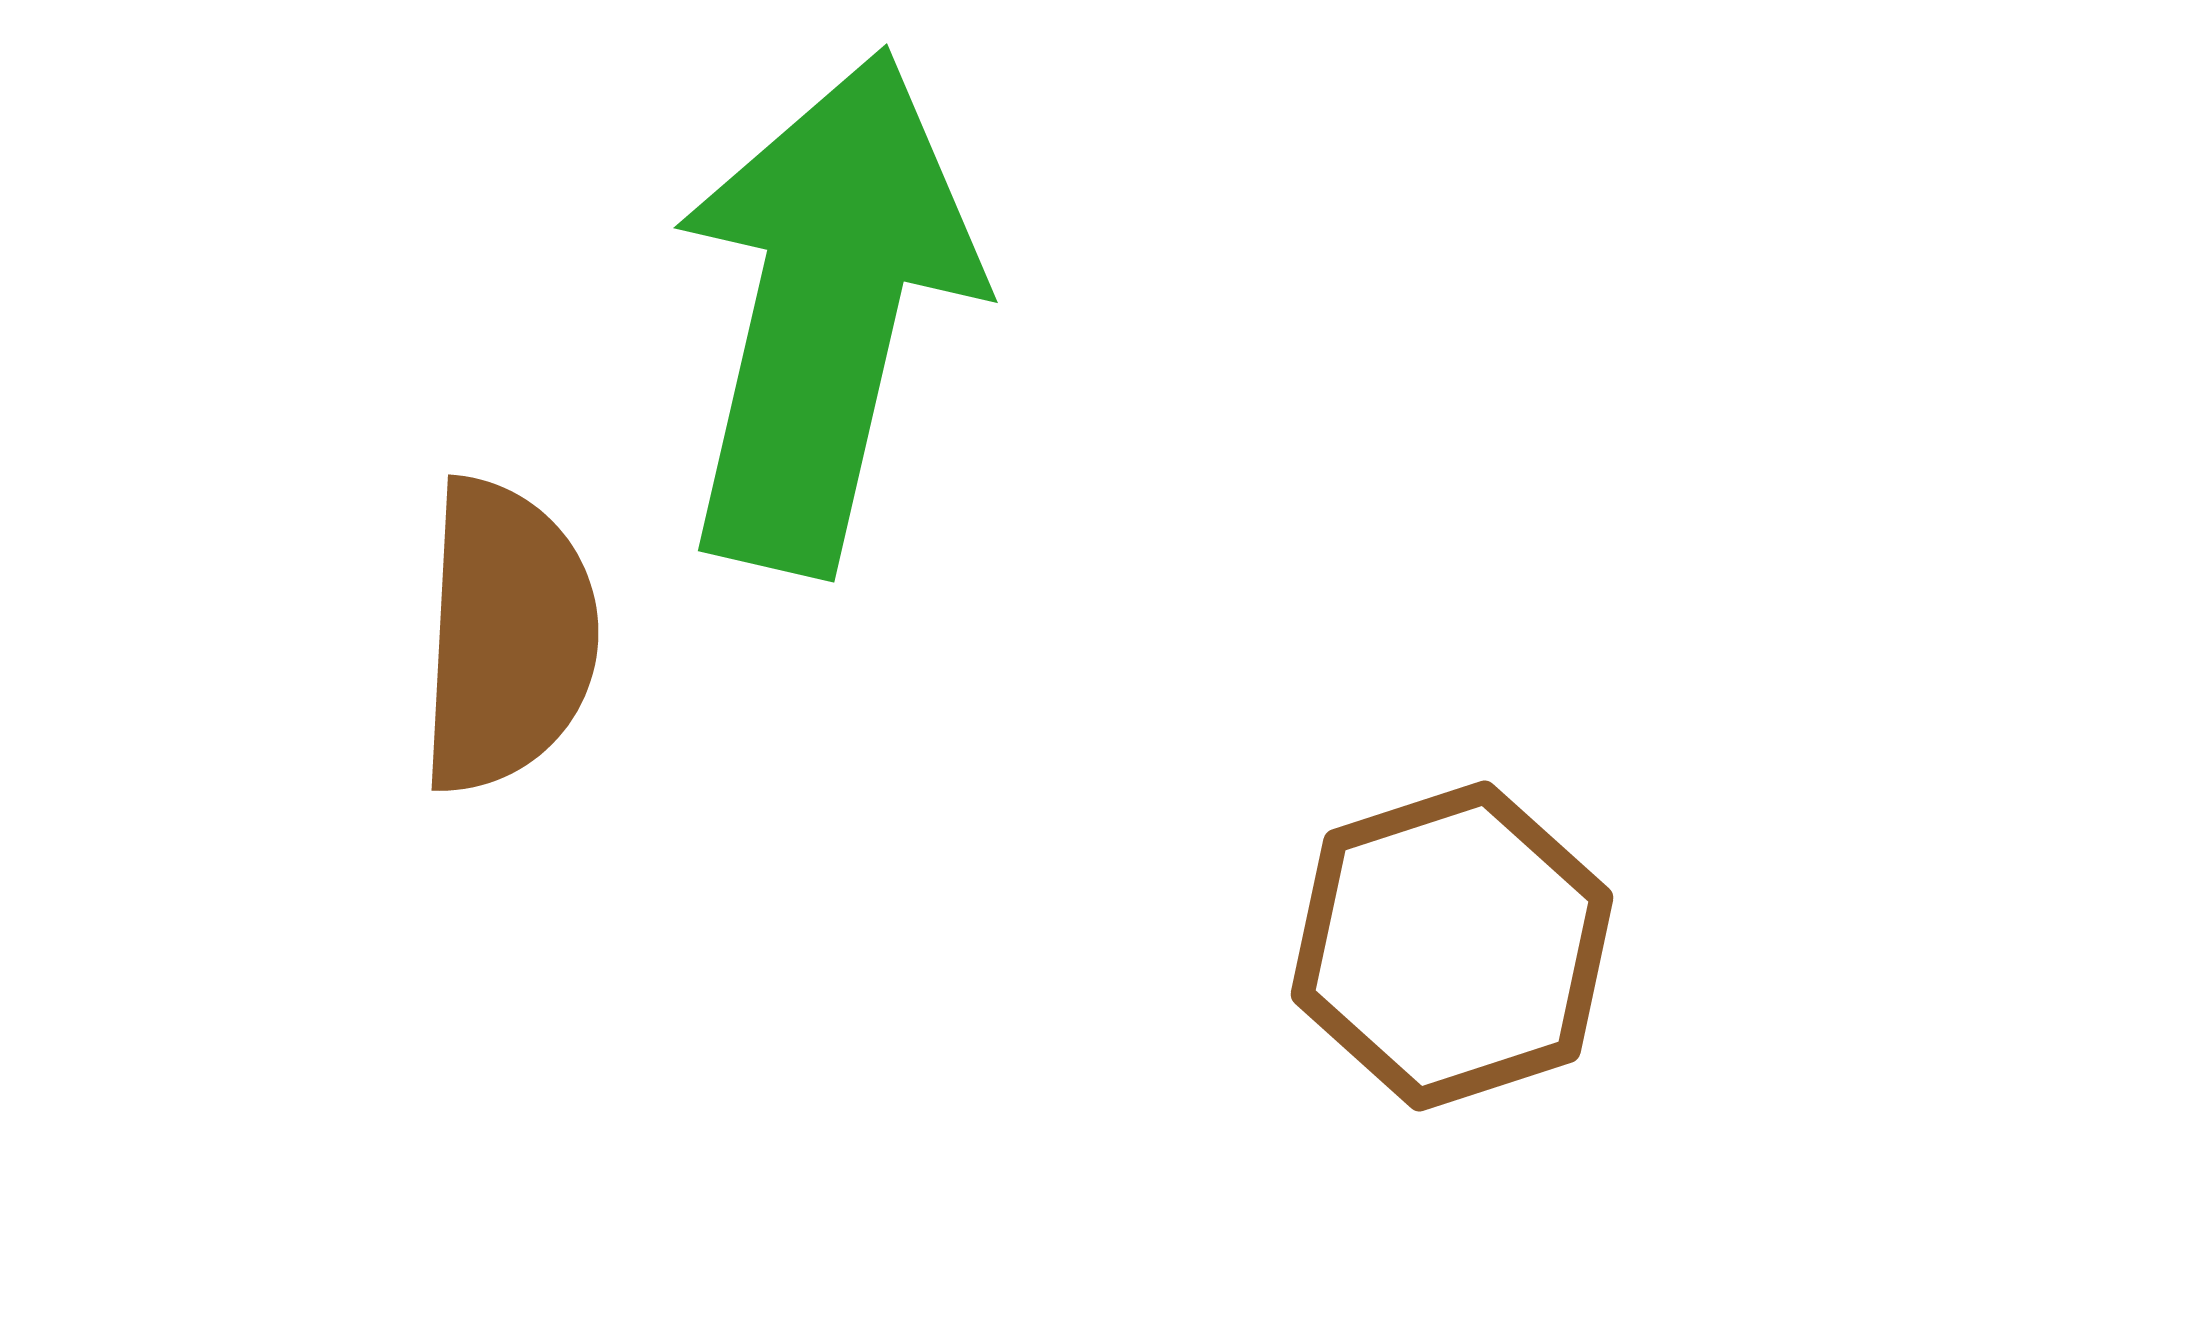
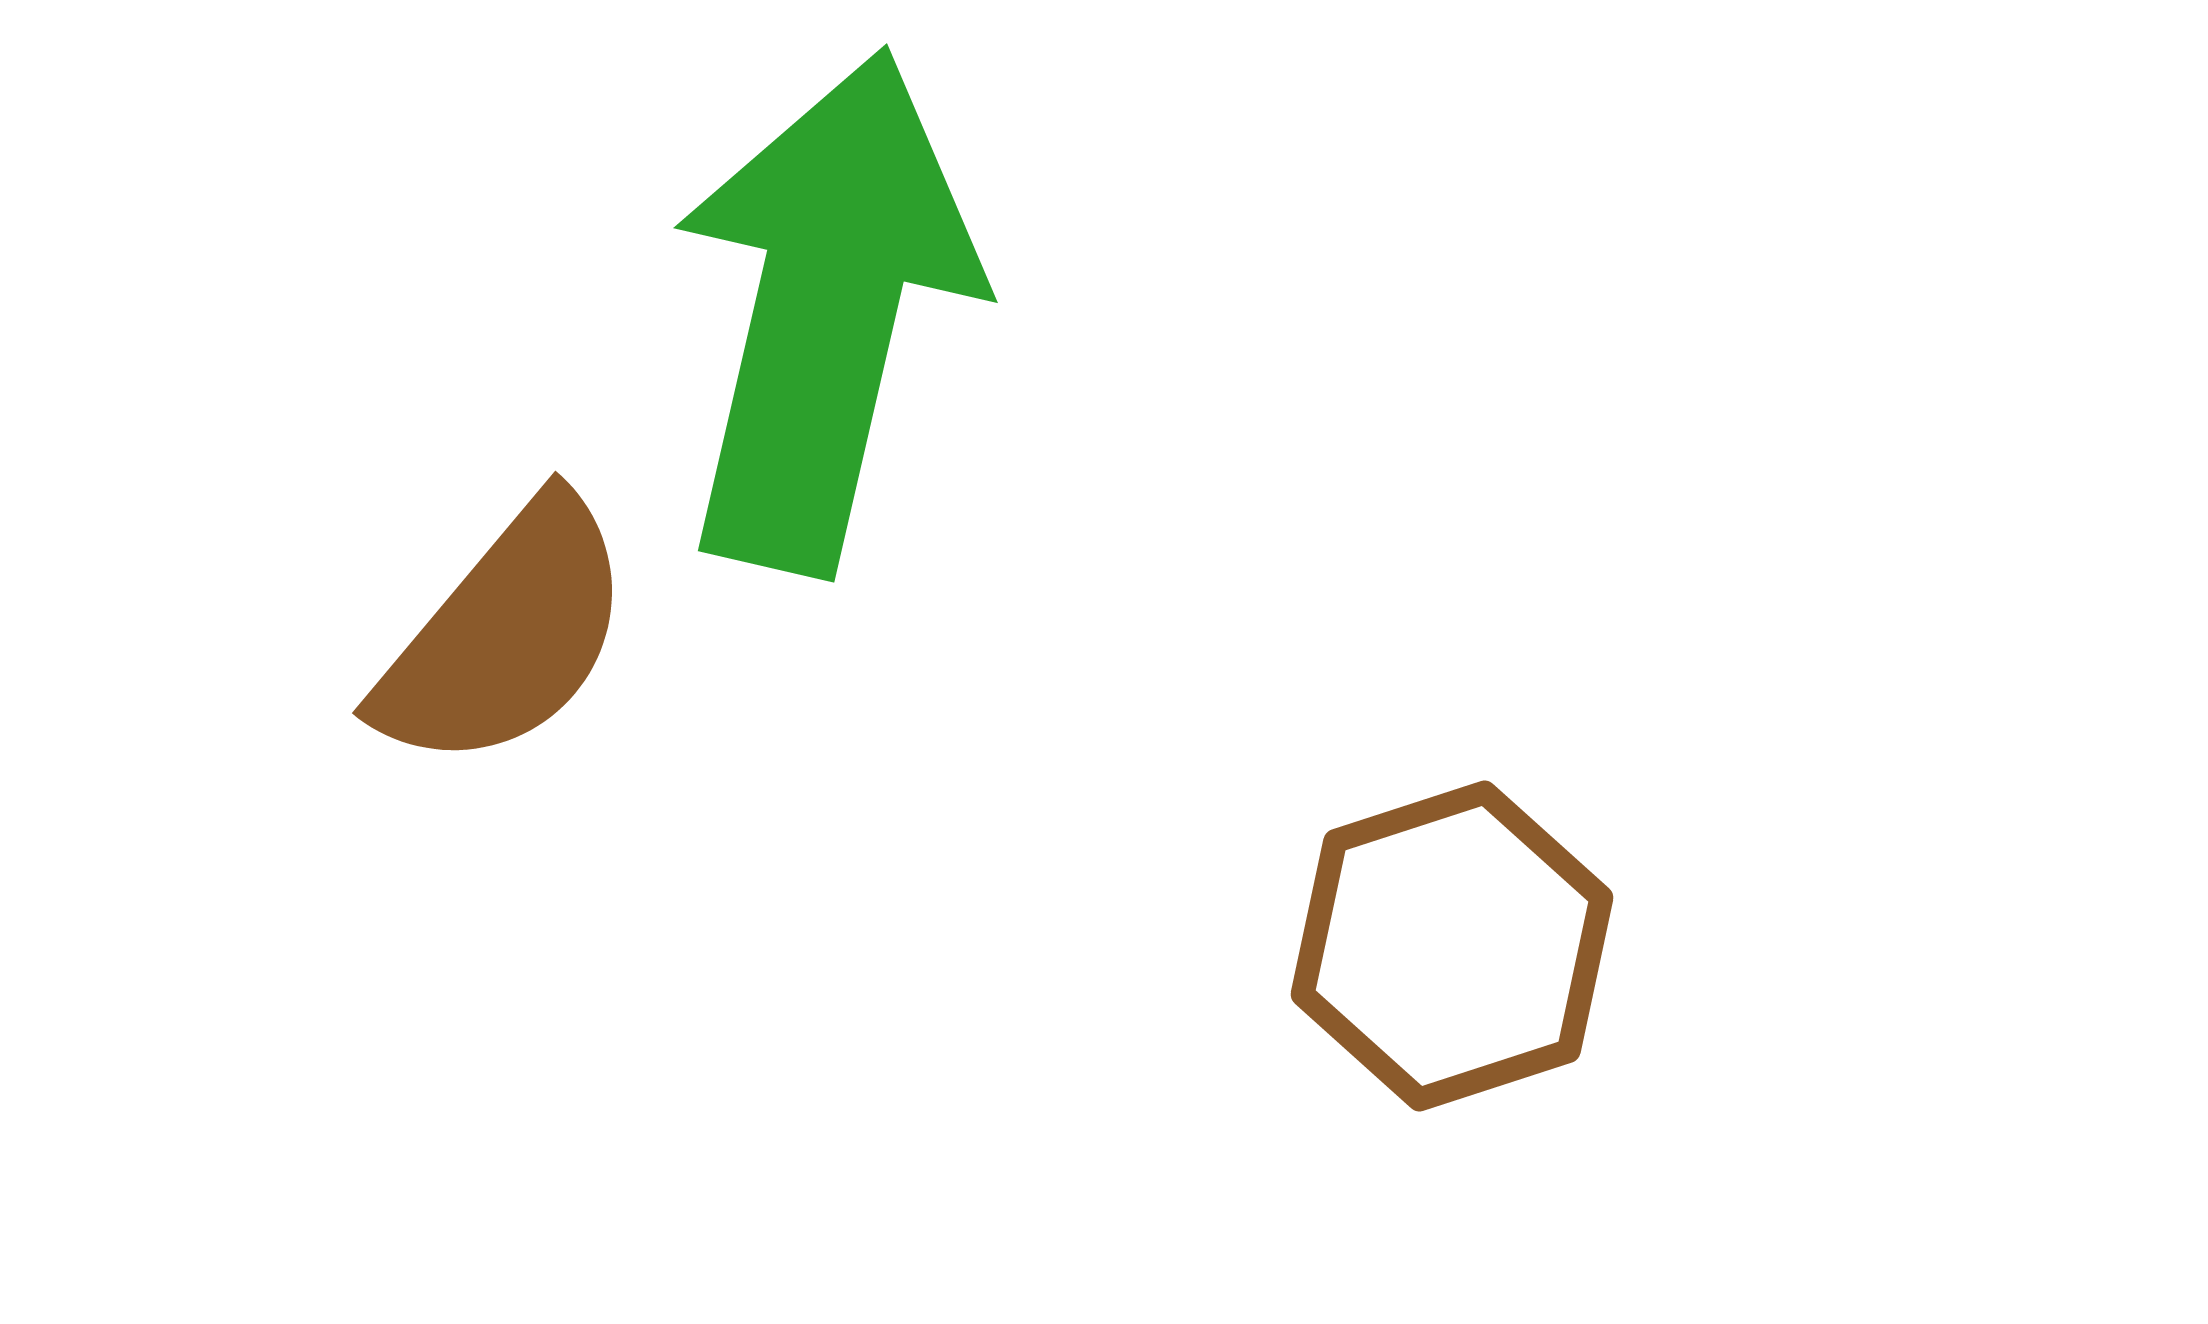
brown semicircle: moved 2 px left, 1 px up; rotated 37 degrees clockwise
